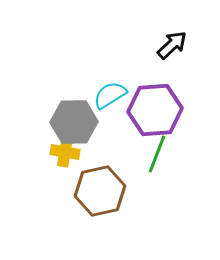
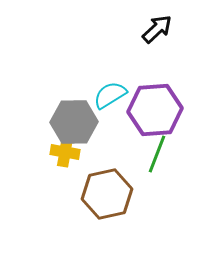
black arrow: moved 15 px left, 16 px up
brown hexagon: moved 7 px right, 3 px down
